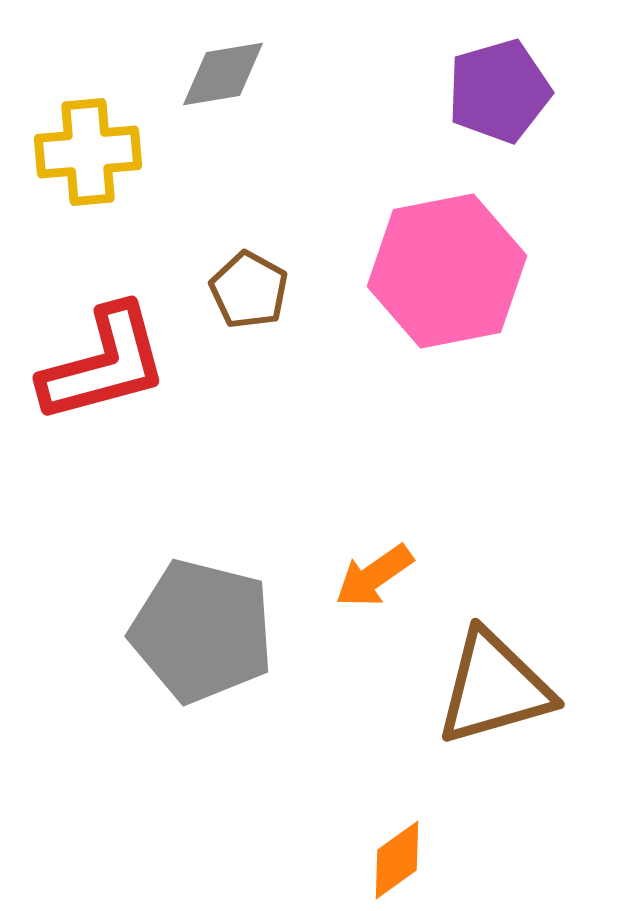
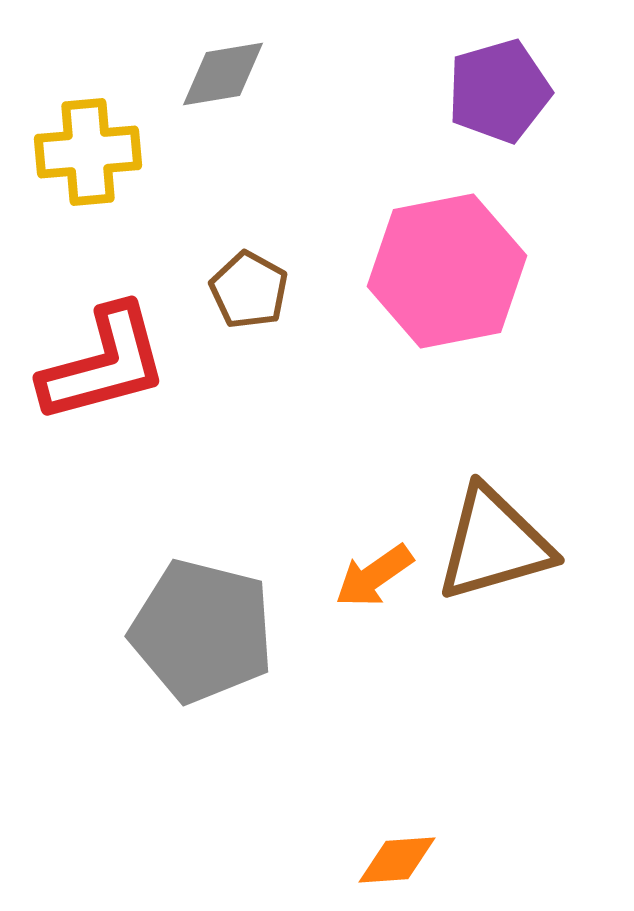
brown triangle: moved 144 px up
orange diamond: rotated 32 degrees clockwise
